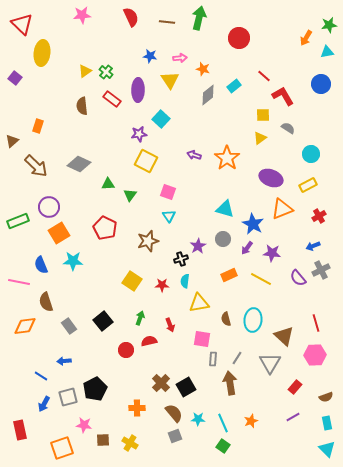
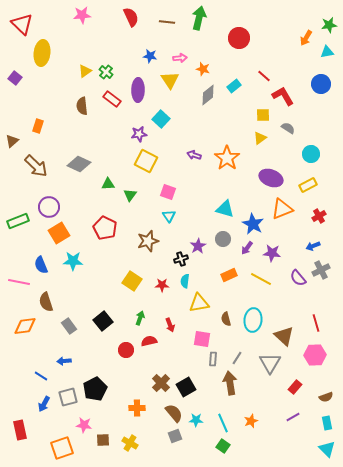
cyan star at (198, 419): moved 2 px left, 1 px down
